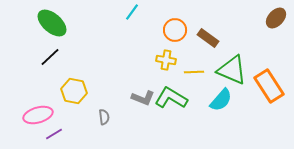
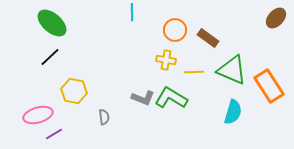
cyan line: rotated 36 degrees counterclockwise
cyan semicircle: moved 12 px right, 12 px down; rotated 25 degrees counterclockwise
